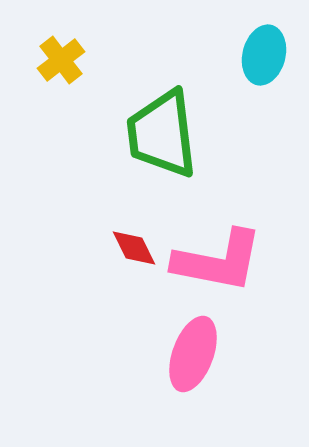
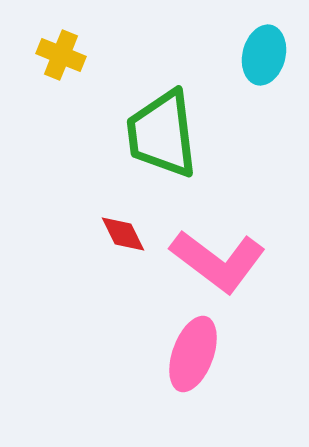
yellow cross: moved 5 px up; rotated 30 degrees counterclockwise
red diamond: moved 11 px left, 14 px up
pink L-shape: rotated 26 degrees clockwise
